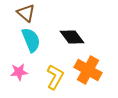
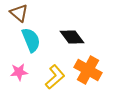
brown triangle: moved 7 px left
yellow L-shape: rotated 20 degrees clockwise
